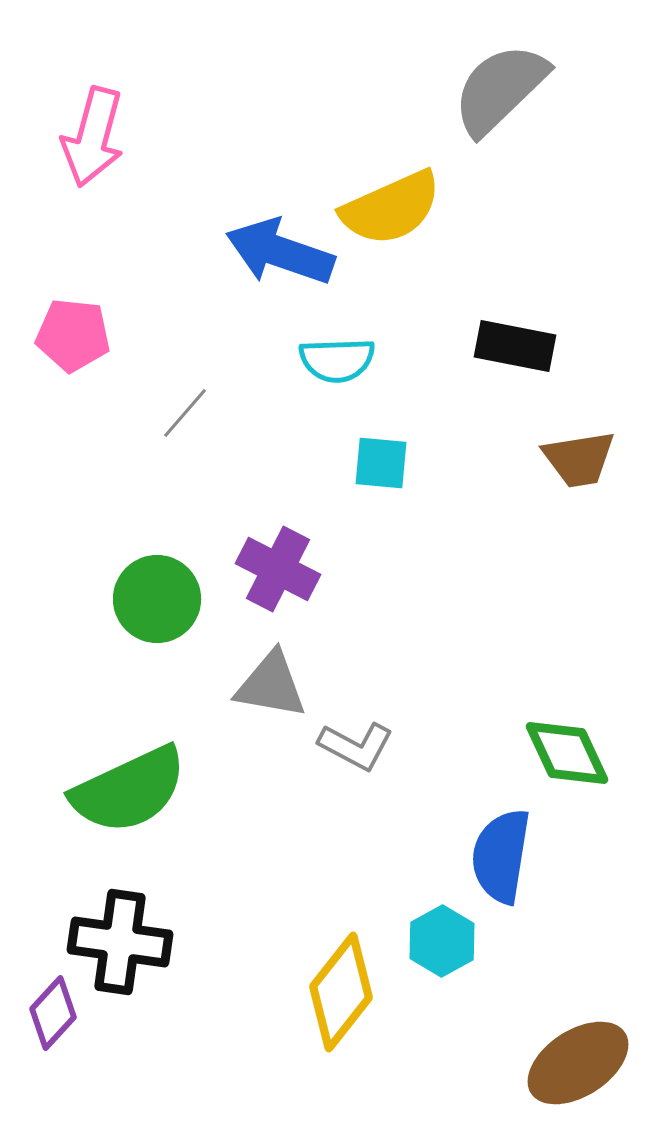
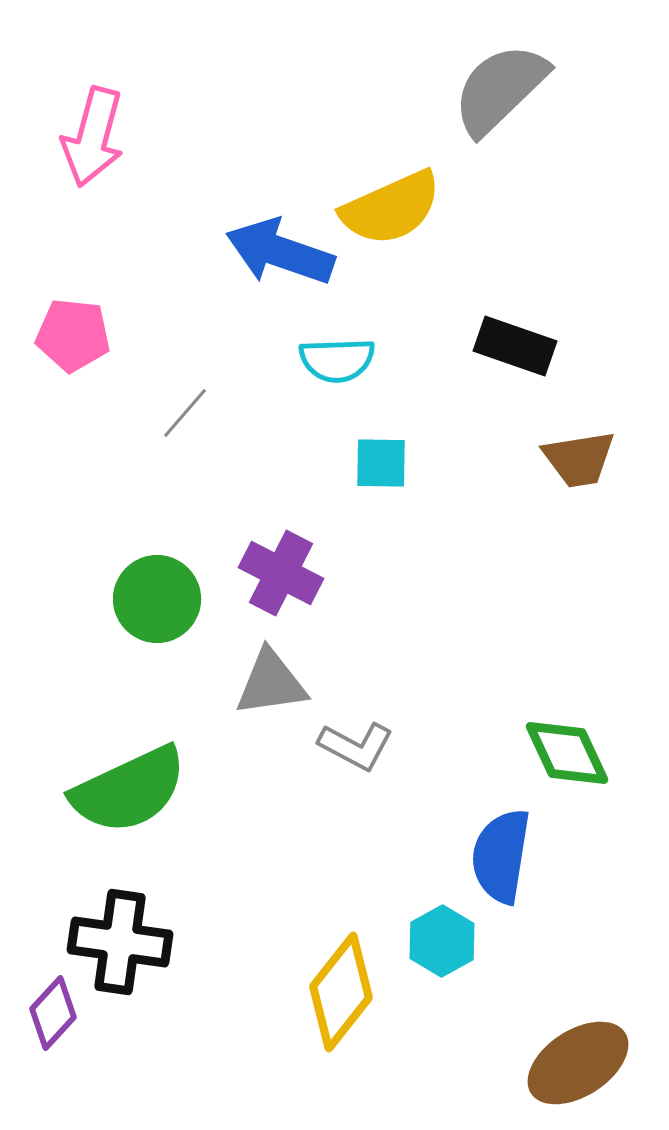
black rectangle: rotated 8 degrees clockwise
cyan square: rotated 4 degrees counterclockwise
purple cross: moved 3 px right, 4 px down
gray triangle: moved 2 px up; rotated 18 degrees counterclockwise
